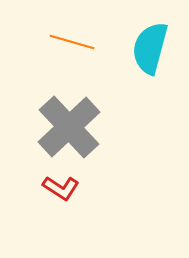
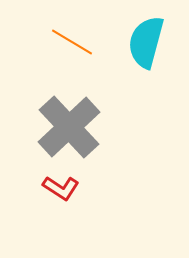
orange line: rotated 15 degrees clockwise
cyan semicircle: moved 4 px left, 6 px up
